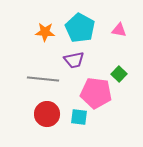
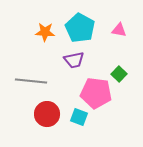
gray line: moved 12 px left, 2 px down
cyan square: rotated 12 degrees clockwise
